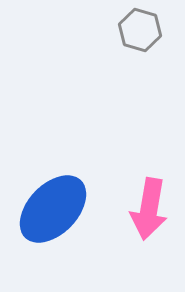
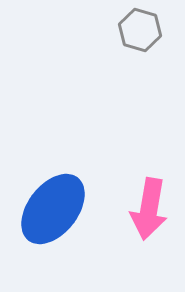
blue ellipse: rotated 6 degrees counterclockwise
